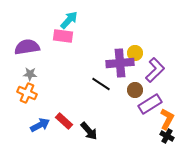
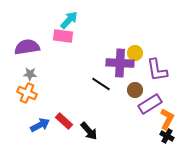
purple cross: rotated 8 degrees clockwise
purple L-shape: moved 2 px right; rotated 125 degrees clockwise
